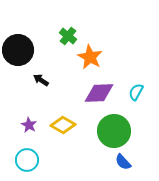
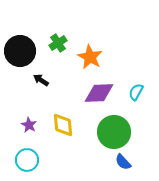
green cross: moved 10 px left, 7 px down; rotated 18 degrees clockwise
black circle: moved 2 px right, 1 px down
yellow diamond: rotated 55 degrees clockwise
green circle: moved 1 px down
